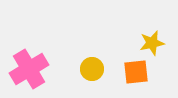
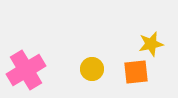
yellow star: moved 1 px left, 1 px down
pink cross: moved 3 px left, 1 px down
